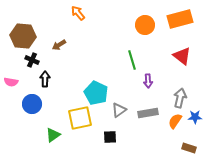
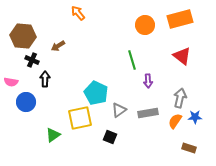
brown arrow: moved 1 px left, 1 px down
blue circle: moved 6 px left, 2 px up
black square: rotated 24 degrees clockwise
